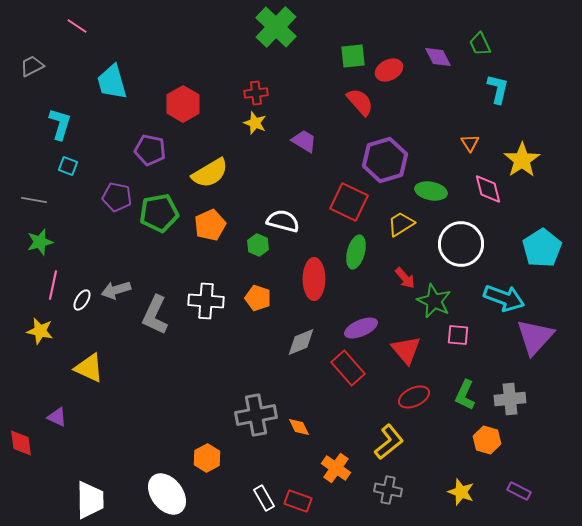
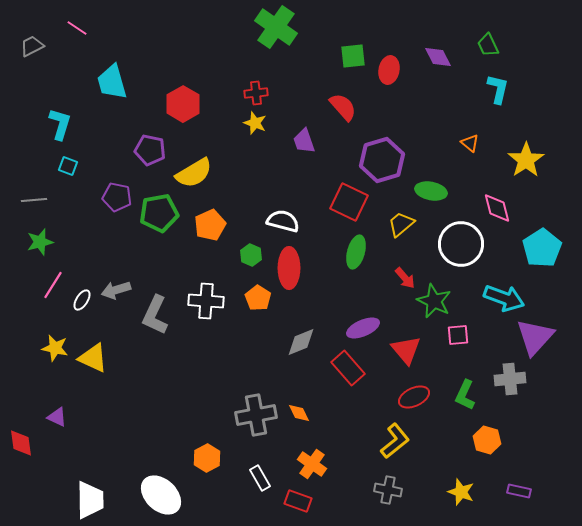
pink line at (77, 26): moved 2 px down
green cross at (276, 27): rotated 9 degrees counterclockwise
green trapezoid at (480, 44): moved 8 px right, 1 px down
gray trapezoid at (32, 66): moved 20 px up
red ellipse at (389, 70): rotated 52 degrees counterclockwise
red semicircle at (360, 102): moved 17 px left, 5 px down
purple trapezoid at (304, 141): rotated 140 degrees counterclockwise
orange triangle at (470, 143): rotated 18 degrees counterclockwise
purple hexagon at (385, 160): moved 3 px left
yellow star at (522, 160): moved 4 px right
yellow semicircle at (210, 173): moved 16 px left
pink diamond at (488, 189): moved 9 px right, 19 px down
gray line at (34, 200): rotated 15 degrees counterclockwise
yellow trapezoid at (401, 224): rotated 8 degrees counterclockwise
green hexagon at (258, 245): moved 7 px left, 10 px down
red ellipse at (314, 279): moved 25 px left, 11 px up
pink line at (53, 285): rotated 20 degrees clockwise
orange pentagon at (258, 298): rotated 15 degrees clockwise
purple ellipse at (361, 328): moved 2 px right
yellow star at (40, 331): moved 15 px right, 17 px down
pink square at (458, 335): rotated 10 degrees counterclockwise
yellow triangle at (89, 368): moved 4 px right, 10 px up
gray cross at (510, 399): moved 20 px up
orange diamond at (299, 427): moved 14 px up
yellow L-shape at (389, 442): moved 6 px right, 1 px up
orange cross at (336, 468): moved 24 px left, 4 px up
purple rectangle at (519, 491): rotated 15 degrees counterclockwise
white ellipse at (167, 494): moved 6 px left, 1 px down; rotated 9 degrees counterclockwise
white rectangle at (264, 498): moved 4 px left, 20 px up
